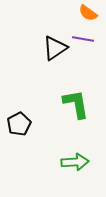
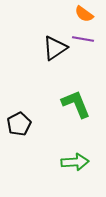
orange semicircle: moved 4 px left, 1 px down
green L-shape: rotated 12 degrees counterclockwise
